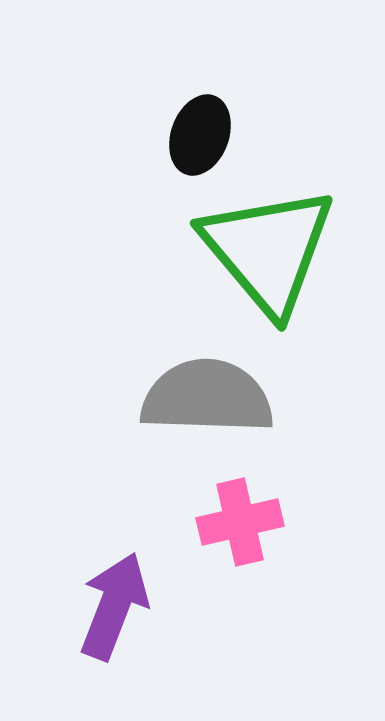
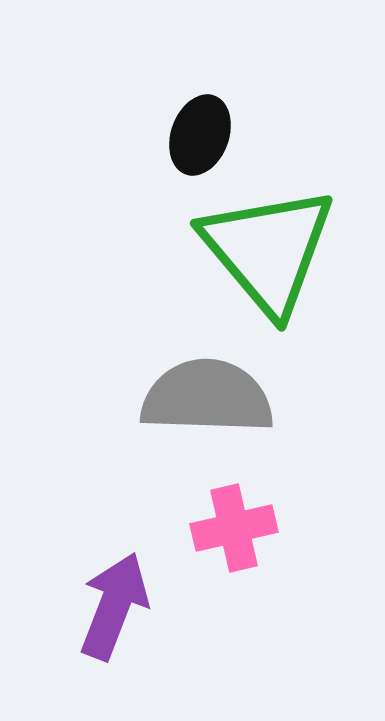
pink cross: moved 6 px left, 6 px down
